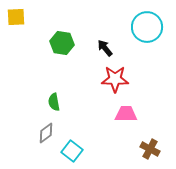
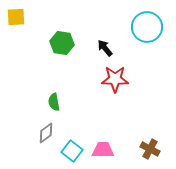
pink trapezoid: moved 23 px left, 36 px down
